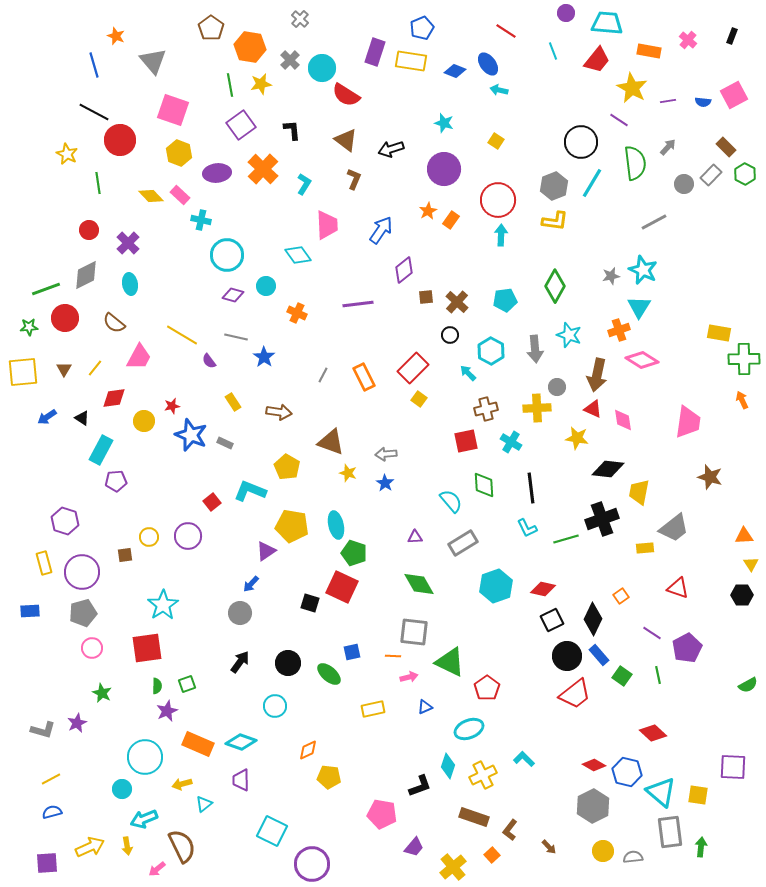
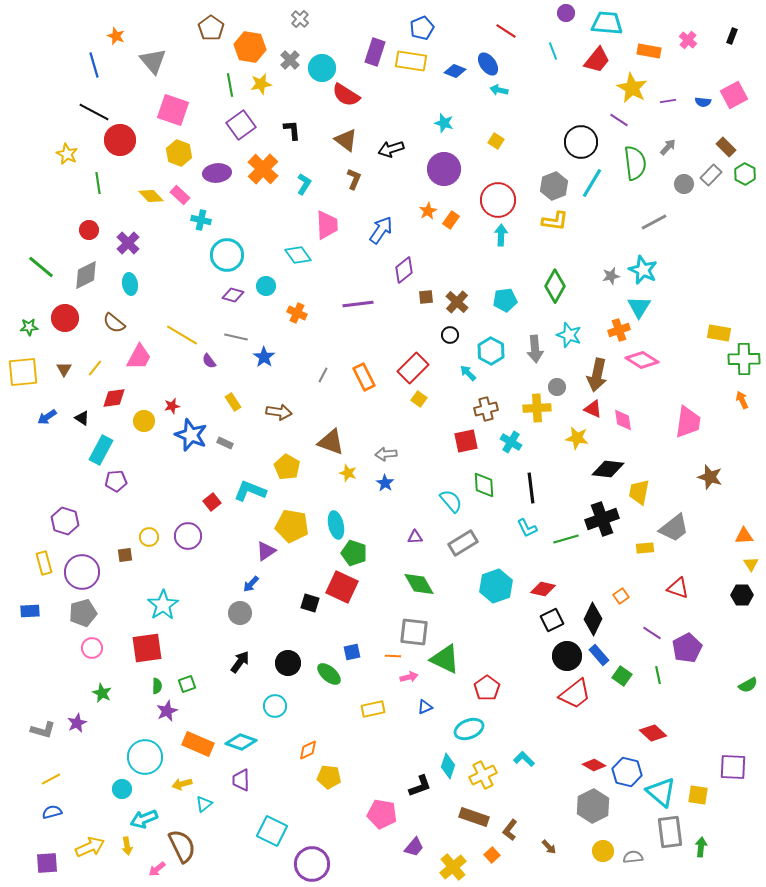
green line at (46, 289): moved 5 px left, 22 px up; rotated 60 degrees clockwise
green triangle at (450, 662): moved 5 px left, 3 px up
